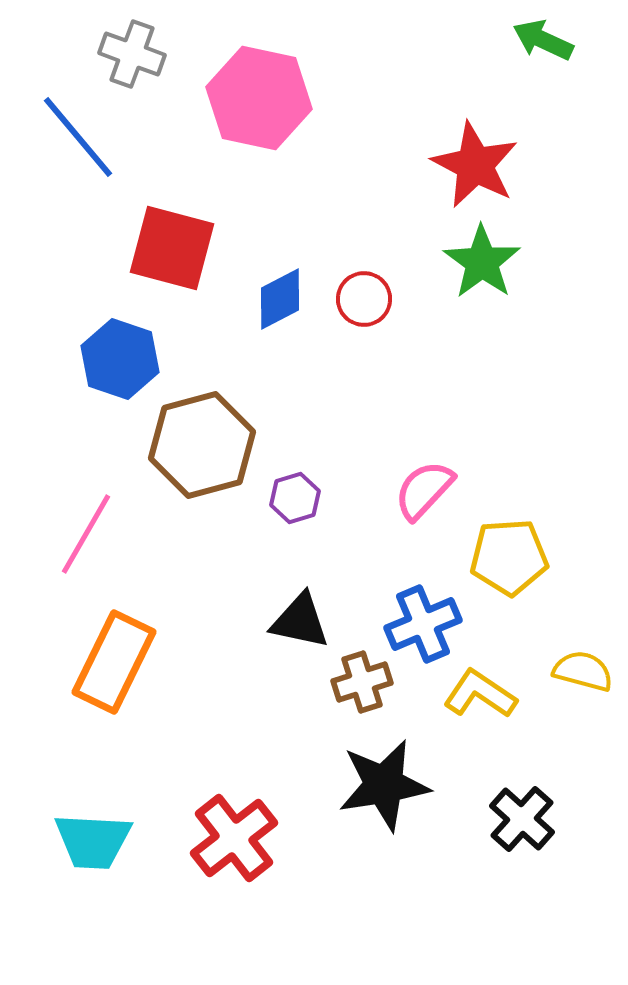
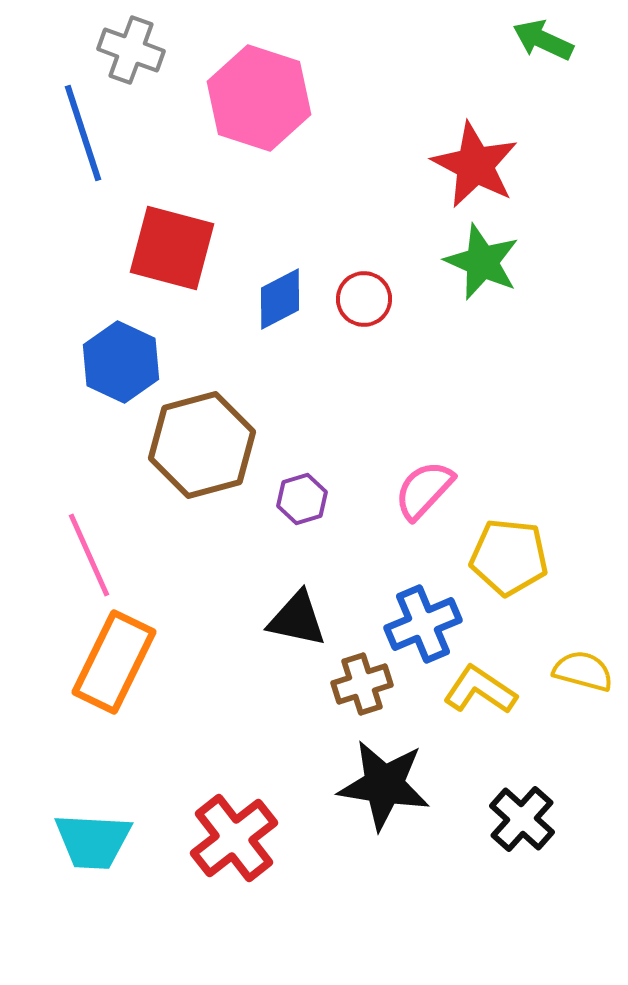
gray cross: moved 1 px left, 4 px up
pink hexagon: rotated 6 degrees clockwise
blue line: moved 5 px right, 4 px up; rotated 22 degrees clockwise
green star: rotated 12 degrees counterclockwise
blue hexagon: moved 1 px right, 3 px down; rotated 6 degrees clockwise
purple hexagon: moved 7 px right, 1 px down
pink line: moved 3 px right, 21 px down; rotated 54 degrees counterclockwise
yellow pentagon: rotated 10 degrees clockwise
black triangle: moved 3 px left, 2 px up
brown cross: moved 2 px down
yellow L-shape: moved 4 px up
black star: rotated 18 degrees clockwise
